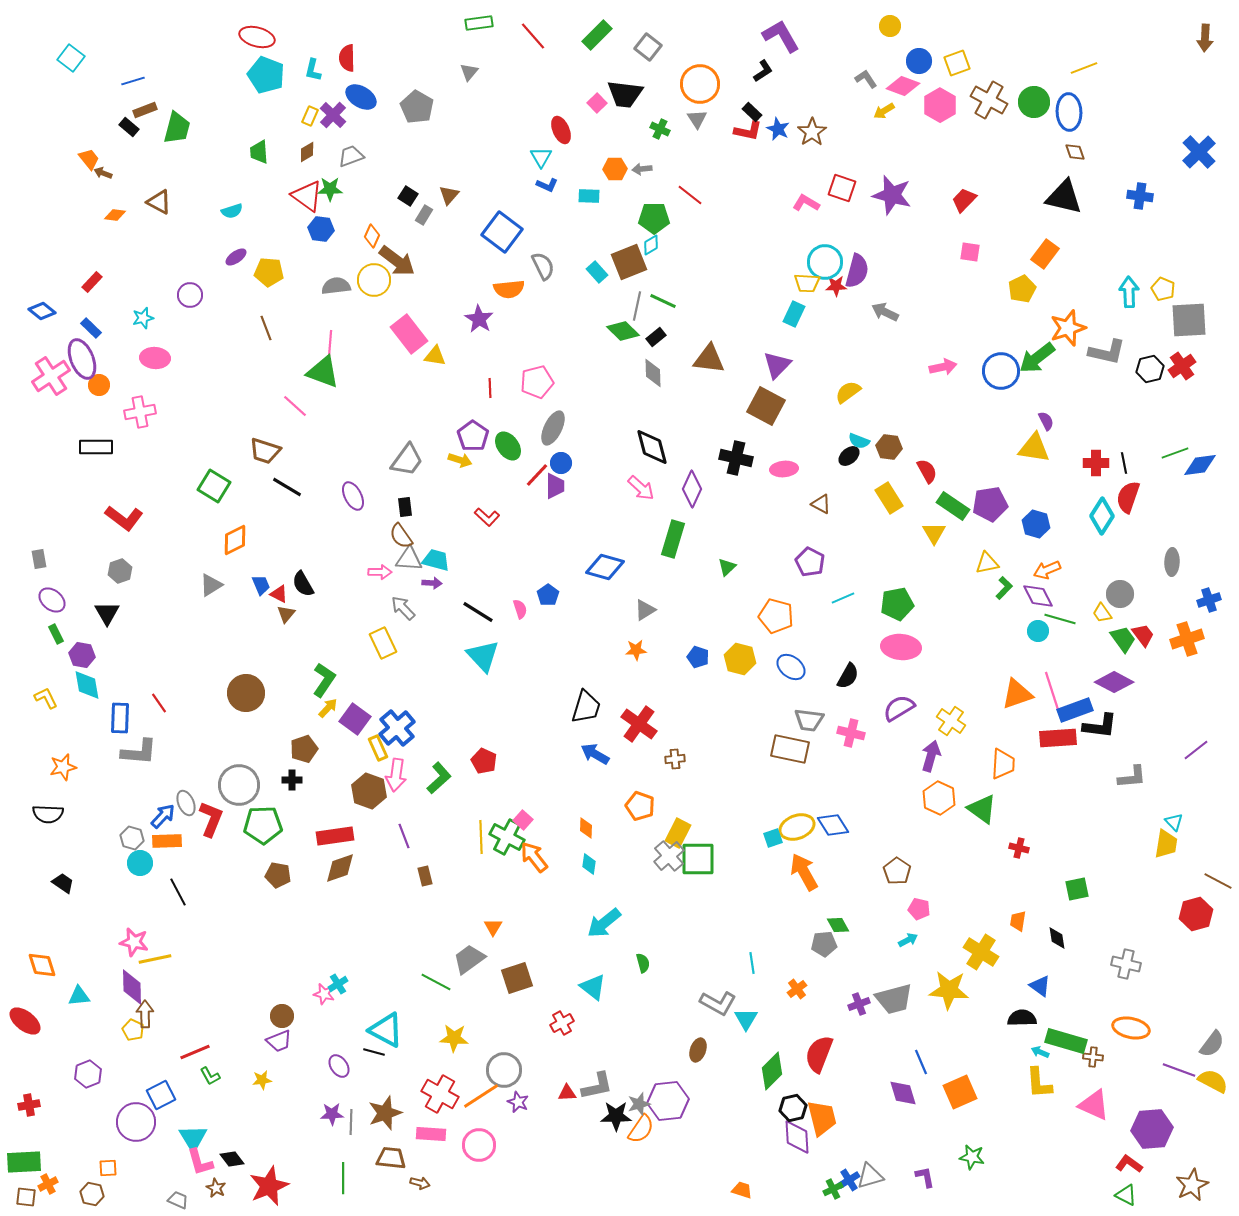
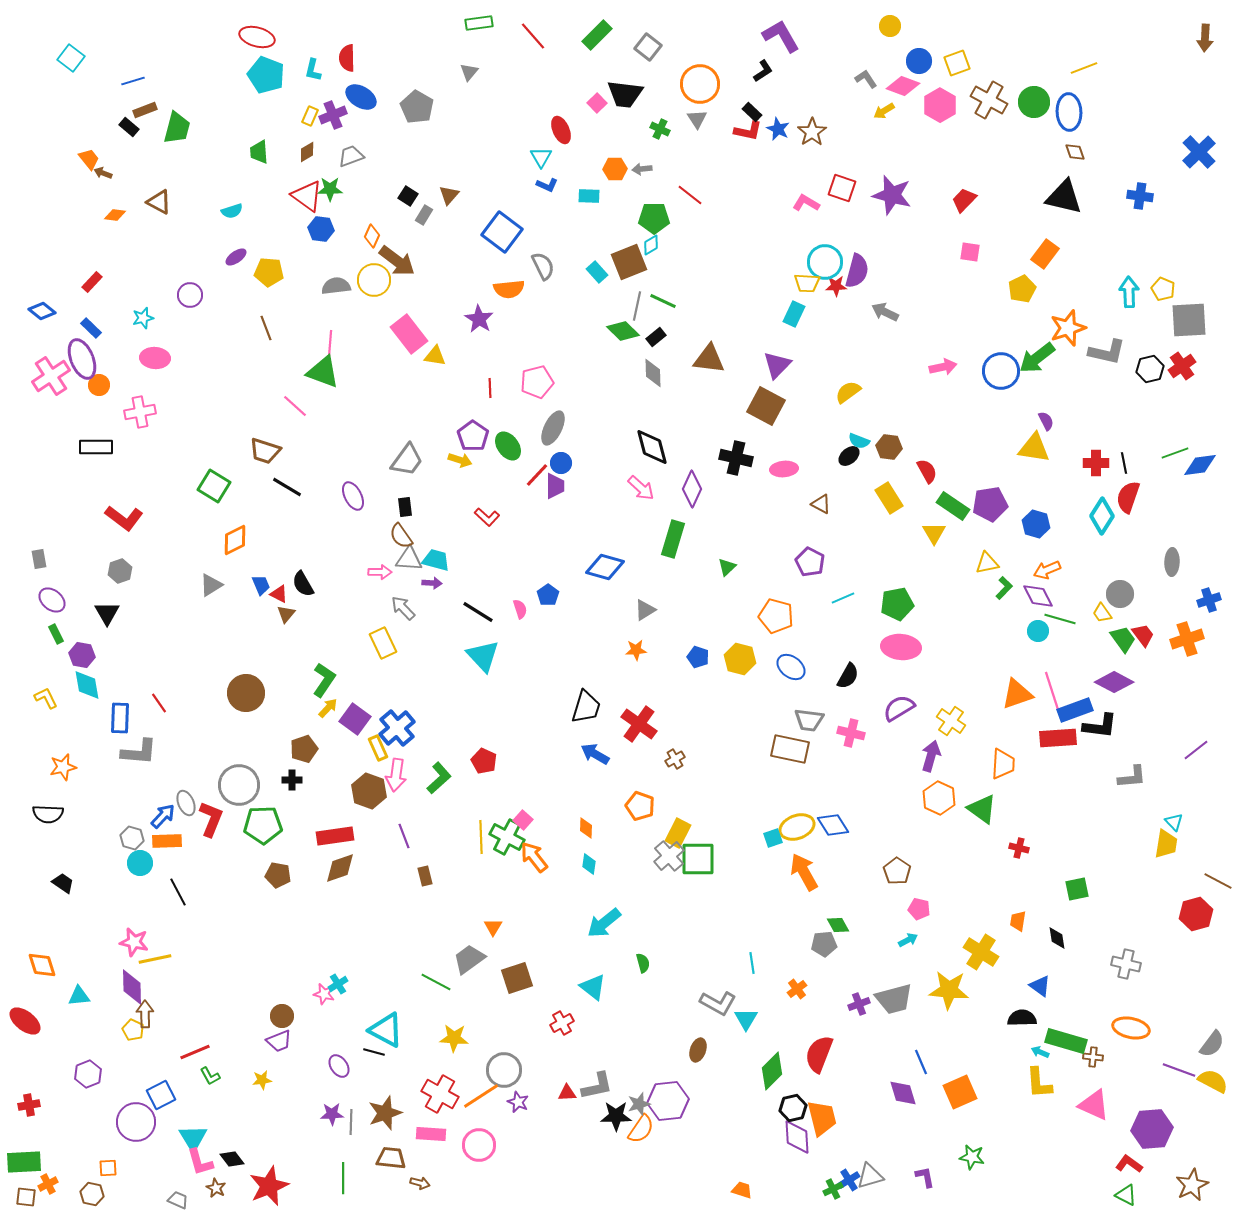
purple cross at (333, 115): rotated 24 degrees clockwise
brown cross at (675, 759): rotated 24 degrees counterclockwise
